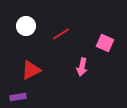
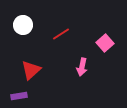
white circle: moved 3 px left, 1 px up
pink square: rotated 24 degrees clockwise
red triangle: rotated 15 degrees counterclockwise
purple rectangle: moved 1 px right, 1 px up
